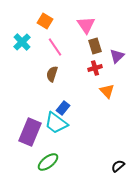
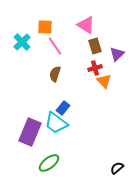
orange square: moved 6 px down; rotated 28 degrees counterclockwise
pink triangle: rotated 24 degrees counterclockwise
pink line: moved 1 px up
purple triangle: moved 2 px up
brown semicircle: moved 3 px right
orange triangle: moved 3 px left, 10 px up
green ellipse: moved 1 px right, 1 px down
black semicircle: moved 1 px left, 2 px down
